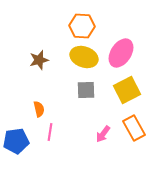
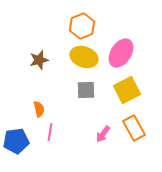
orange hexagon: rotated 25 degrees counterclockwise
